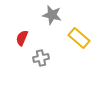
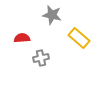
red semicircle: rotated 63 degrees clockwise
